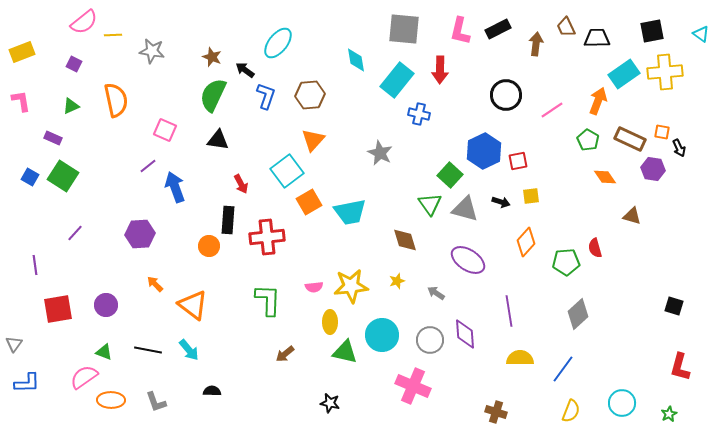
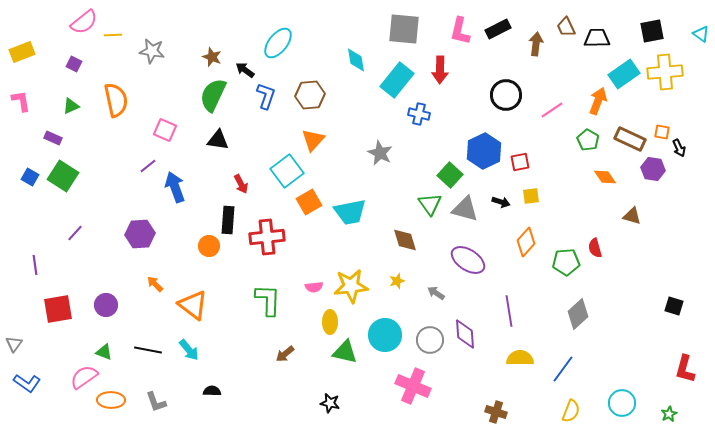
red square at (518, 161): moved 2 px right, 1 px down
cyan circle at (382, 335): moved 3 px right
red L-shape at (680, 367): moved 5 px right, 2 px down
blue L-shape at (27, 383): rotated 36 degrees clockwise
